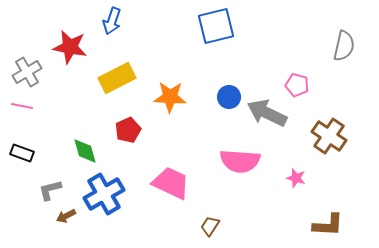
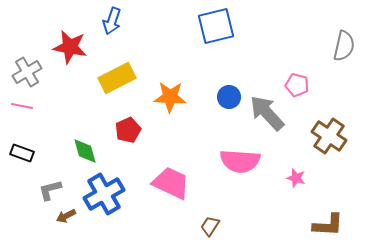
gray arrow: rotated 21 degrees clockwise
